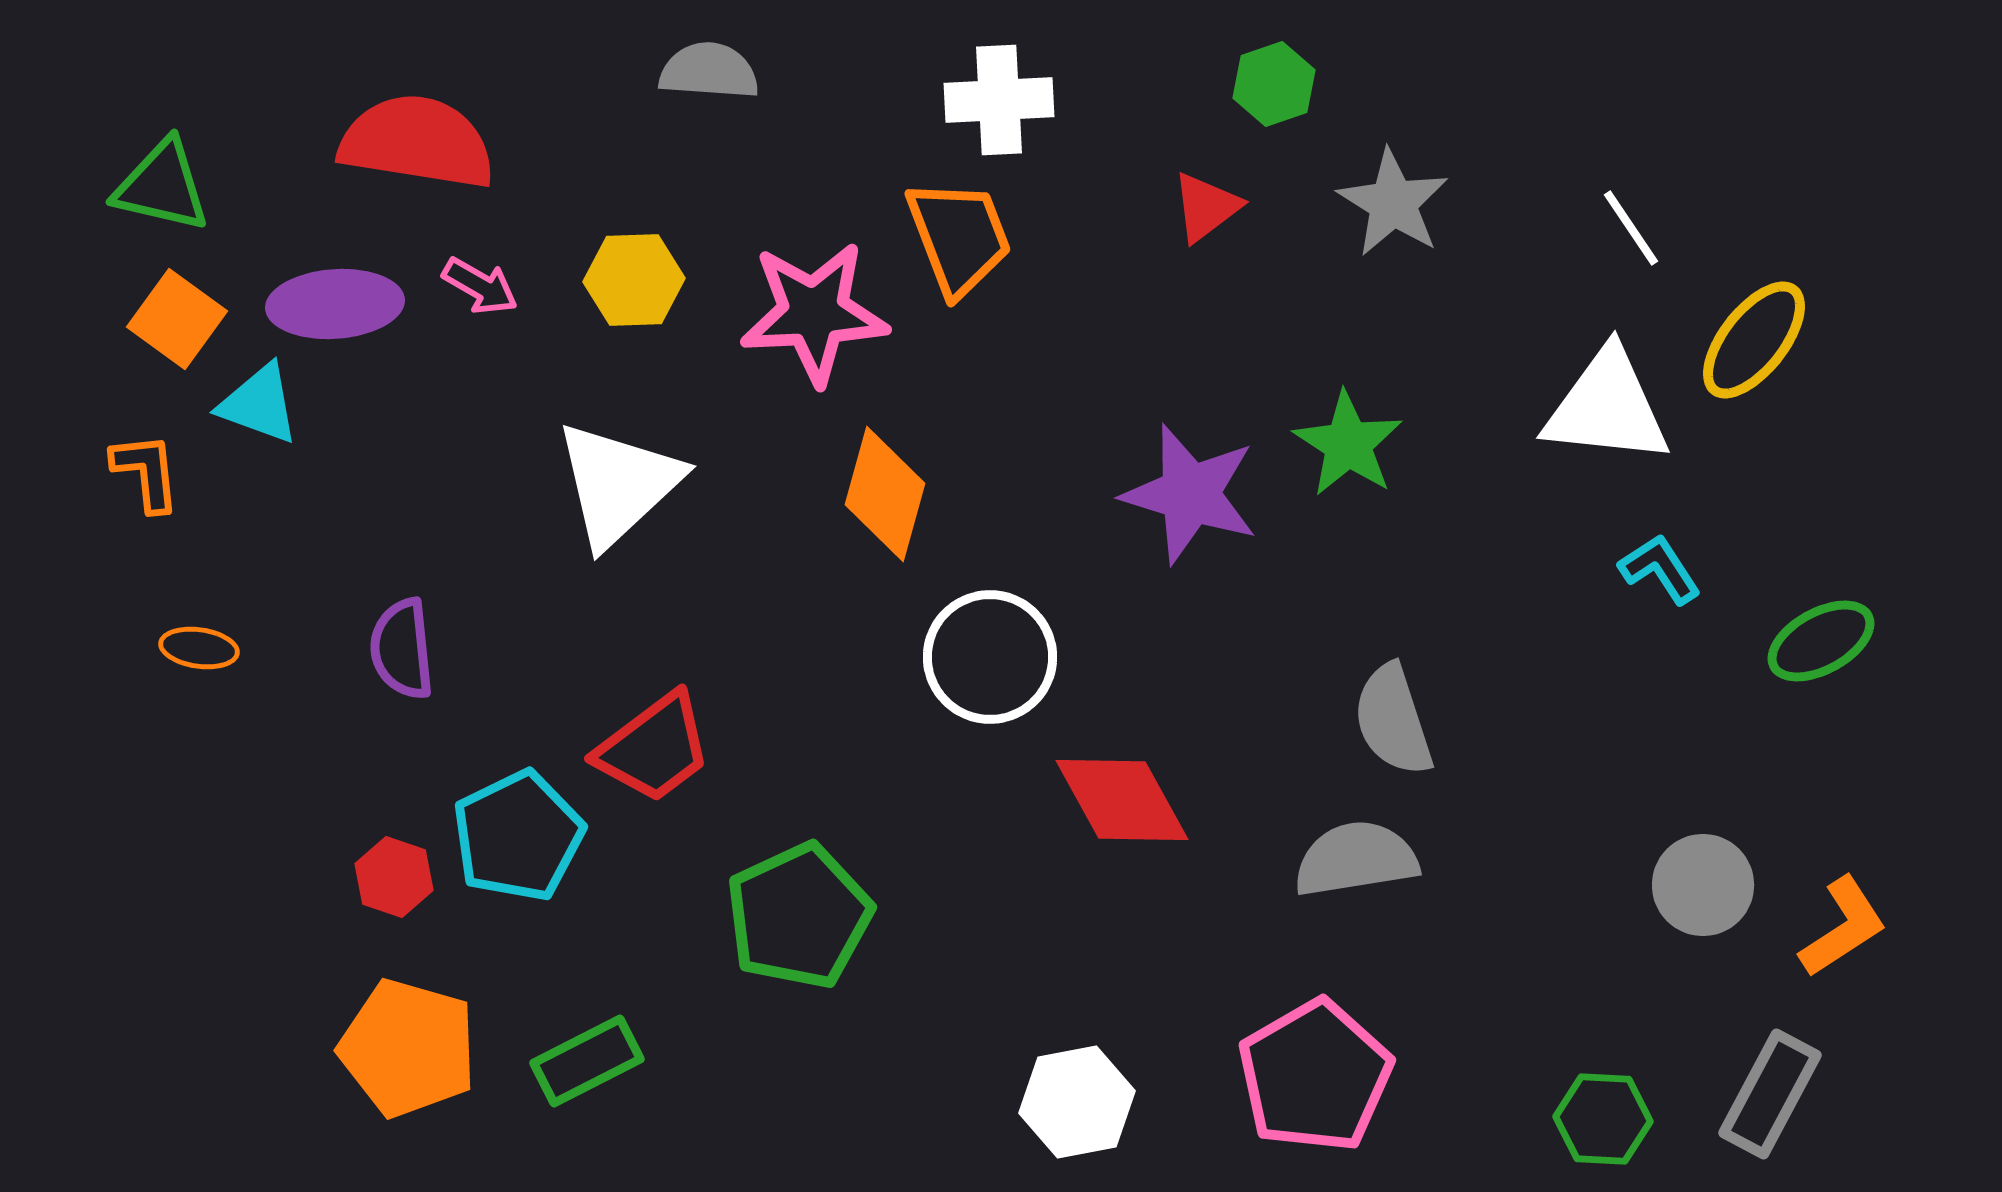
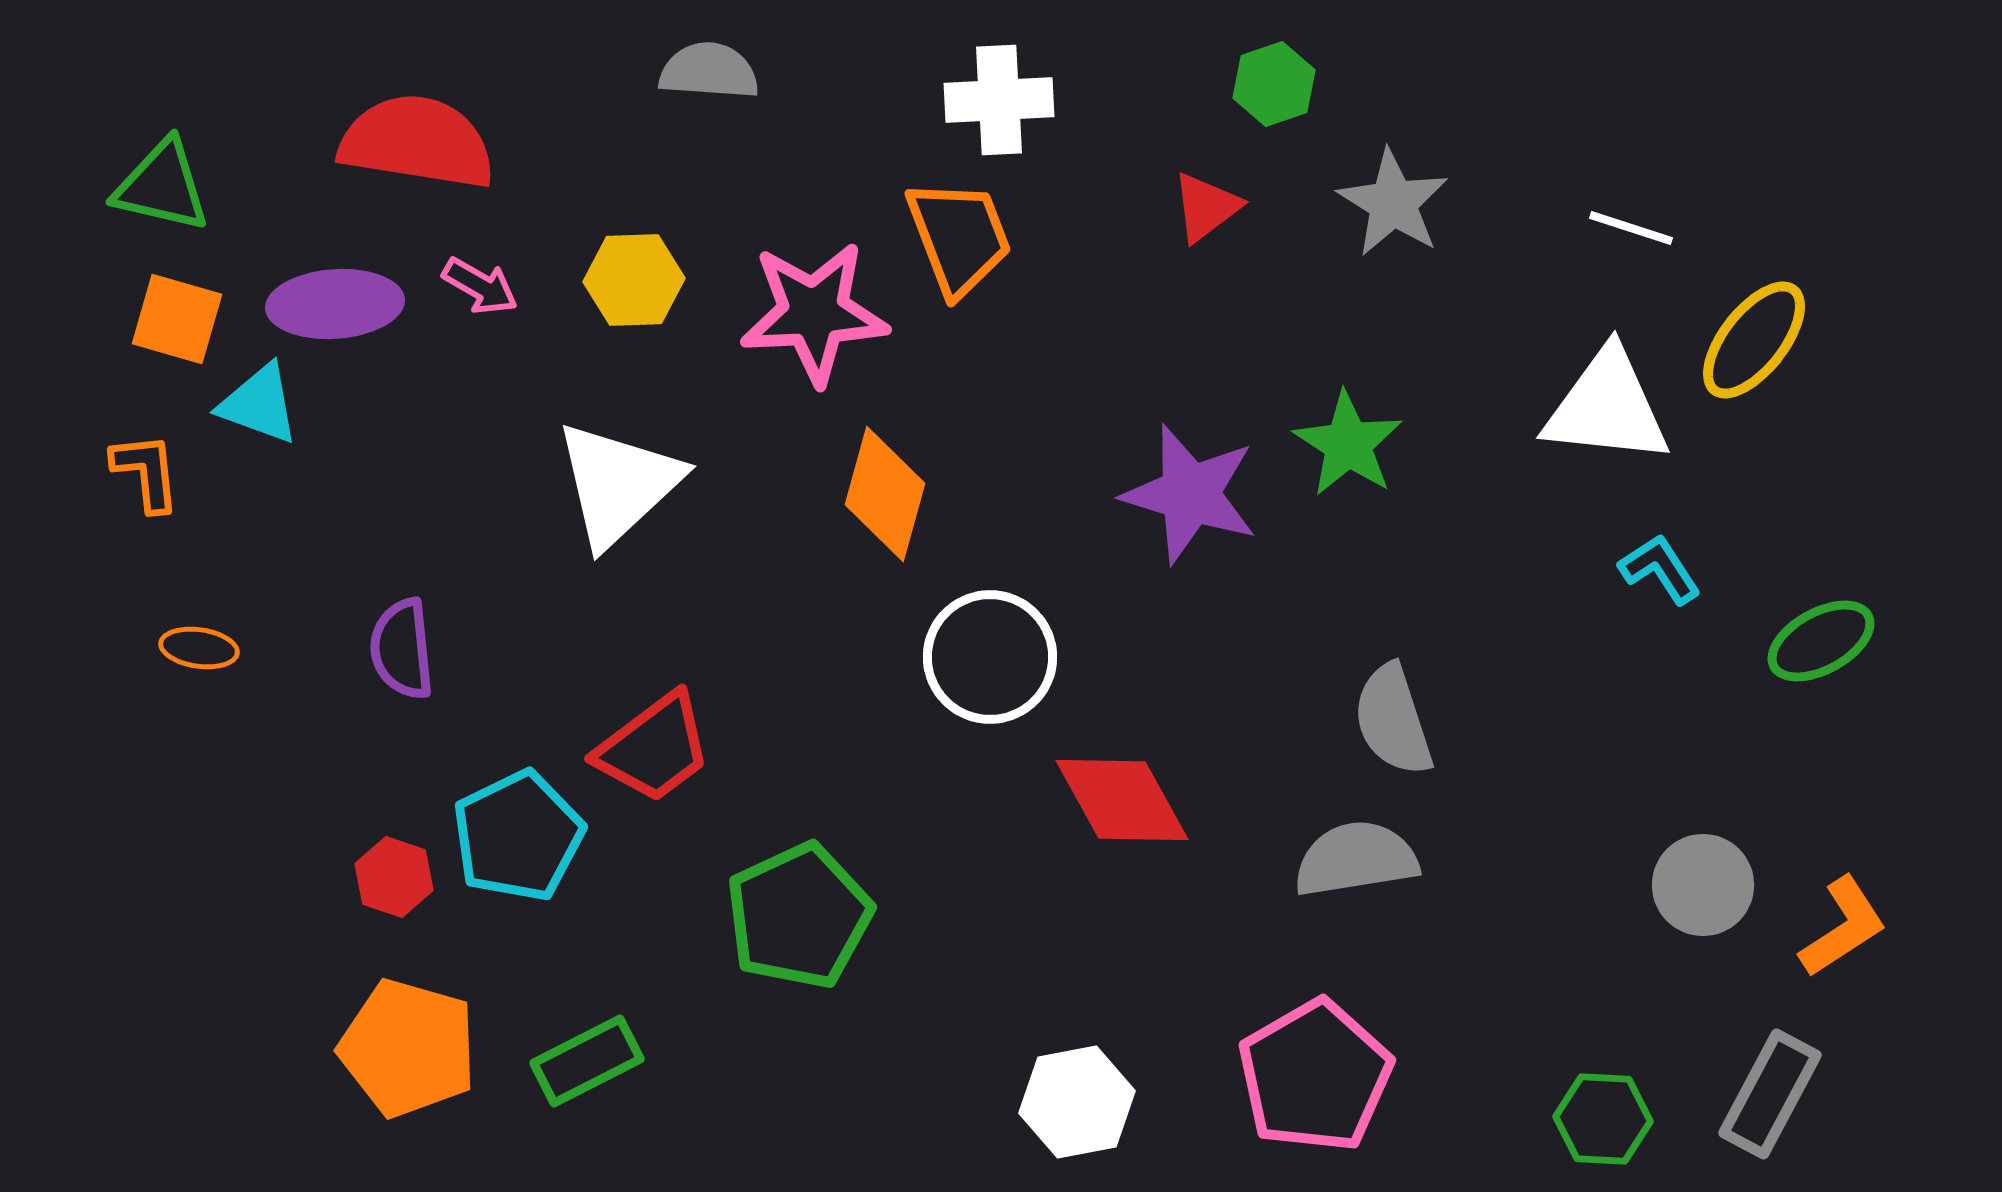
white line at (1631, 228): rotated 38 degrees counterclockwise
orange square at (177, 319): rotated 20 degrees counterclockwise
